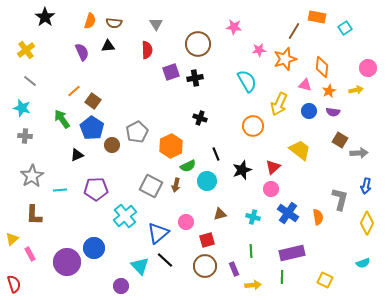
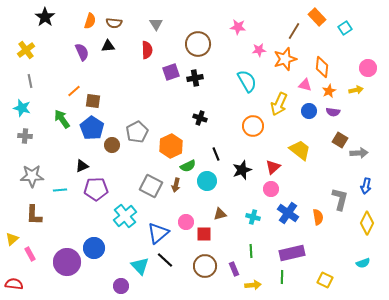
orange rectangle at (317, 17): rotated 36 degrees clockwise
pink star at (234, 27): moved 4 px right
gray line at (30, 81): rotated 40 degrees clockwise
brown square at (93, 101): rotated 28 degrees counterclockwise
black triangle at (77, 155): moved 5 px right, 11 px down
gray star at (32, 176): rotated 30 degrees clockwise
red square at (207, 240): moved 3 px left, 6 px up; rotated 14 degrees clockwise
red semicircle at (14, 284): rotated 66 degrees counterclockwise
